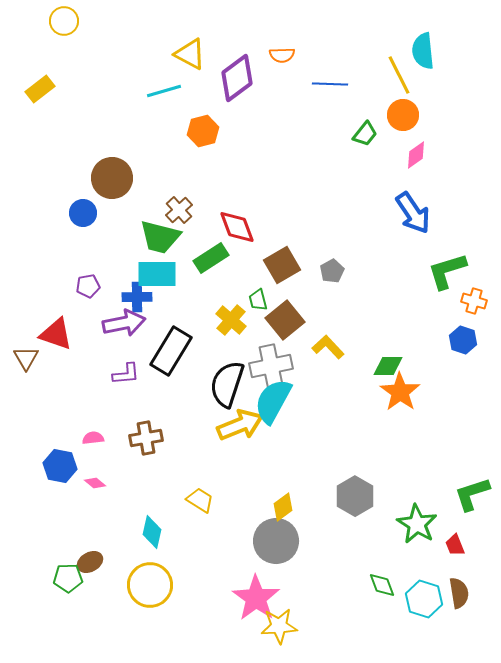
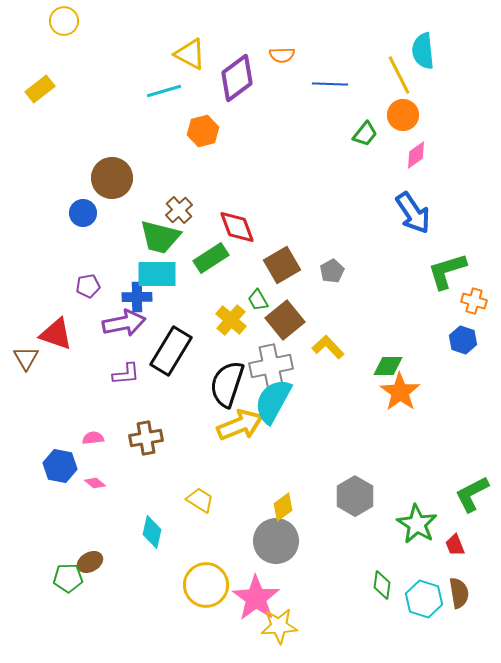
green trapezoid at (258, 300): rotated 15 degrees counterclockwise
green L-shape at (472, 494): rotated 9 degrees counterclockwise
yellow circle at (150, 585): moved 56 px right
green diamond at (382, 585): rotated 28 degrees clockwise
